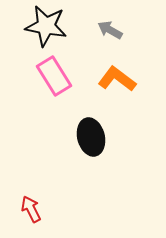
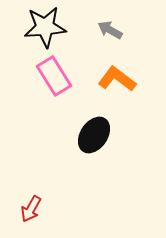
black star: moved 1 px left, 1 px down; rotated 15 degrees counterclockwise
black ellipse: moved 3 px right, 2 px up; rotated 48 degrees clockwise
red arrow: rotated 124 degrees counterclockwise
